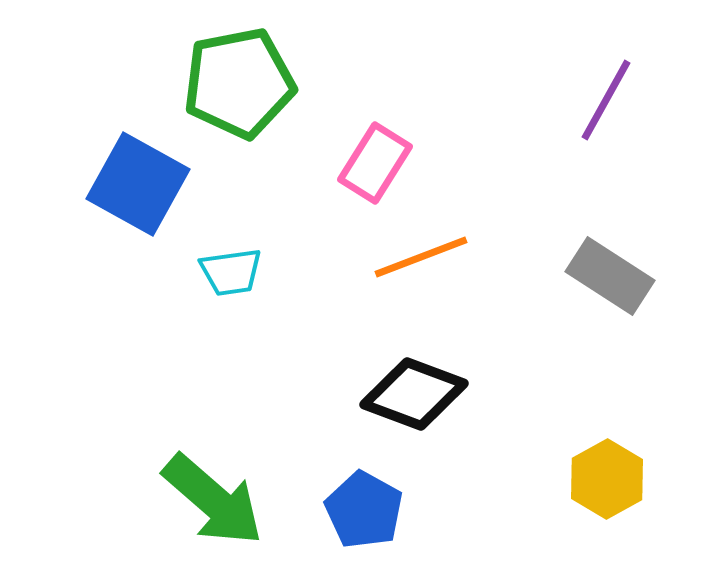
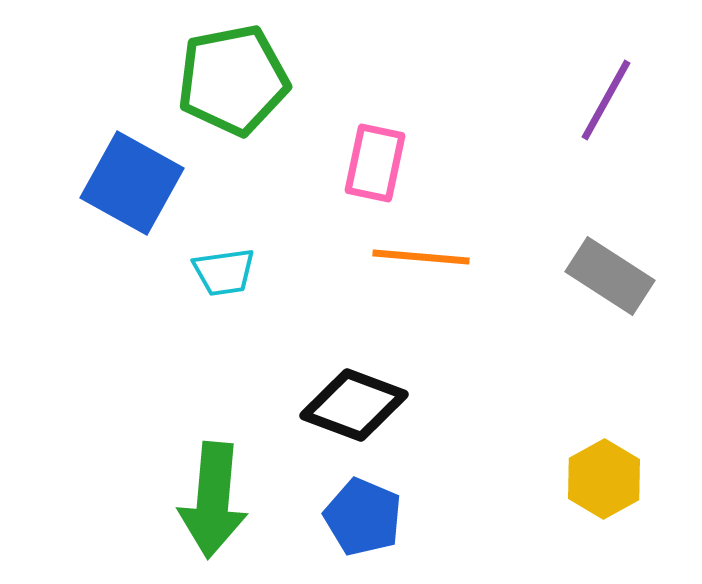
green pentagon: moved 6 px left, 3 px up
pink rectangle: rotated 20 degrees counterclockwise
blue square: moved 6 px left, 1 px up
orange line: rotated 26 degrees clockwise
cyan trapezoid: moved 7 px left
black diamond: moved 60 px left, 11 px down
yellow hexagon: moved 3 px left
green arrow: rotated 54 degrees clockwise
blue pentagon: moved 1 px left, 7 px down; rotated 6 degrees counterclockwise
